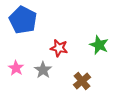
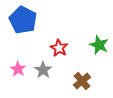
red star: rotated 18 degrees clockwise
pink star: moved 2 px right, 1 px down
